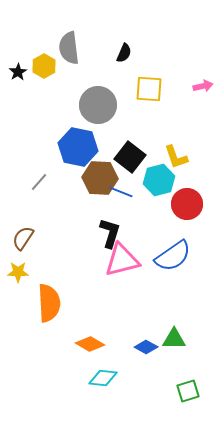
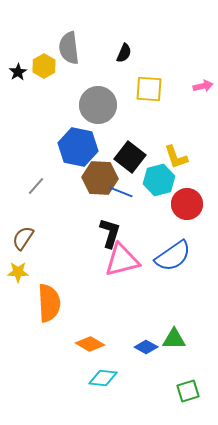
gray line: moved 3 px left, 4 px down
